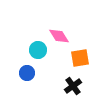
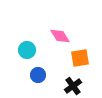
pink diamond: moved 1 px right
cyan circle: moved 11 px left
blue circle: moved 11 px right, 2 px down
